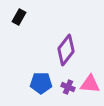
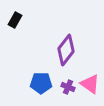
black rectangle: moved 4 px left, 3 px down
pink triangle: rotated 30 degrees clockwise
